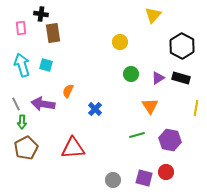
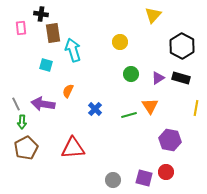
cyan arrow: moved 51 px right, 15 px up
green line: moved 8 px left, 20 px up
